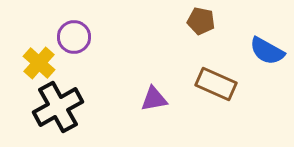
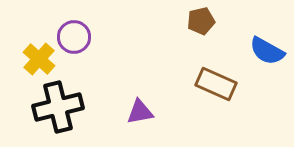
brown pentagon: rotated 24 degrees counterclockwise
yellow cross: moved 4 px up
purple triangle: moved 14 px left, 13 px down
black cross: rotated 15 degrees clockwise
